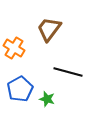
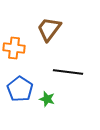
orange cross: rotated 25 degrees counterclockwise
black line: rotated 8 degrees counterclockwise
blue pentagon: rotated 10 degrees counterclockwise
